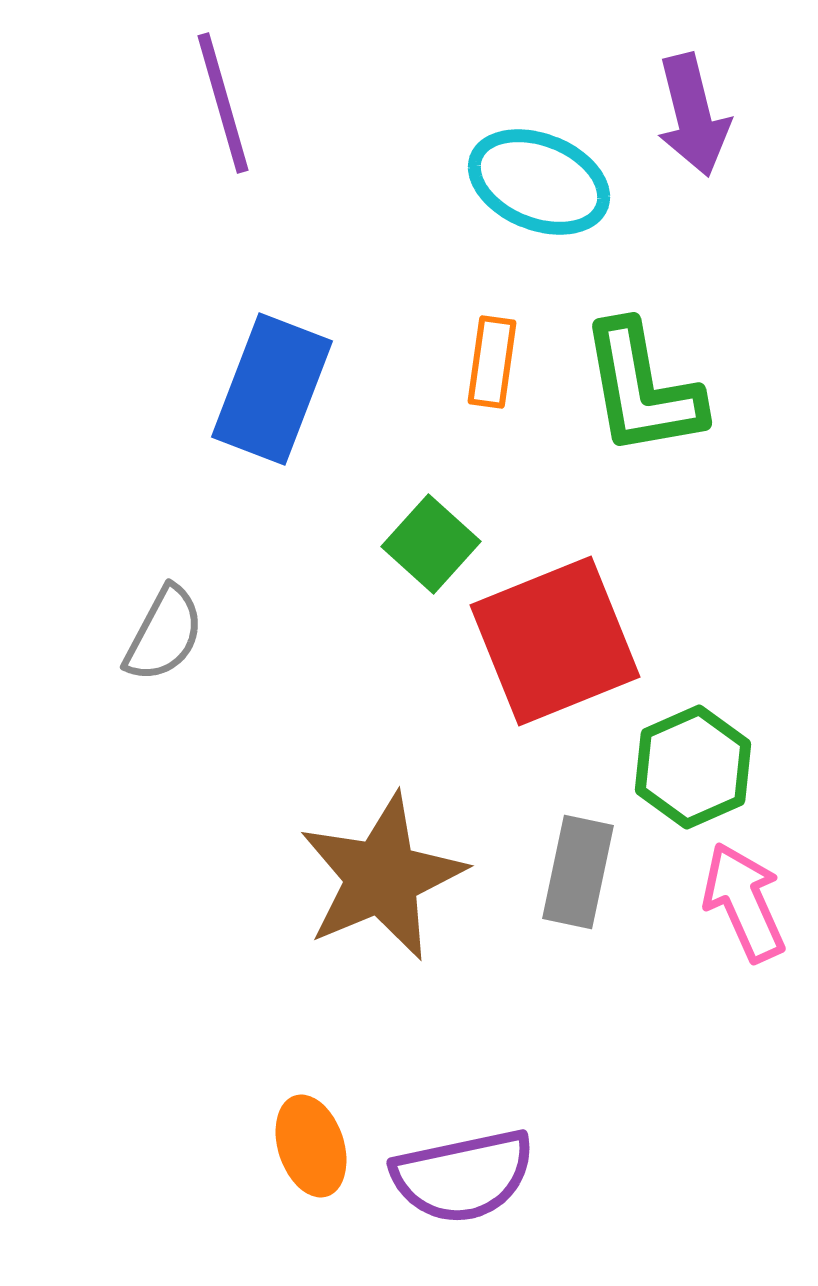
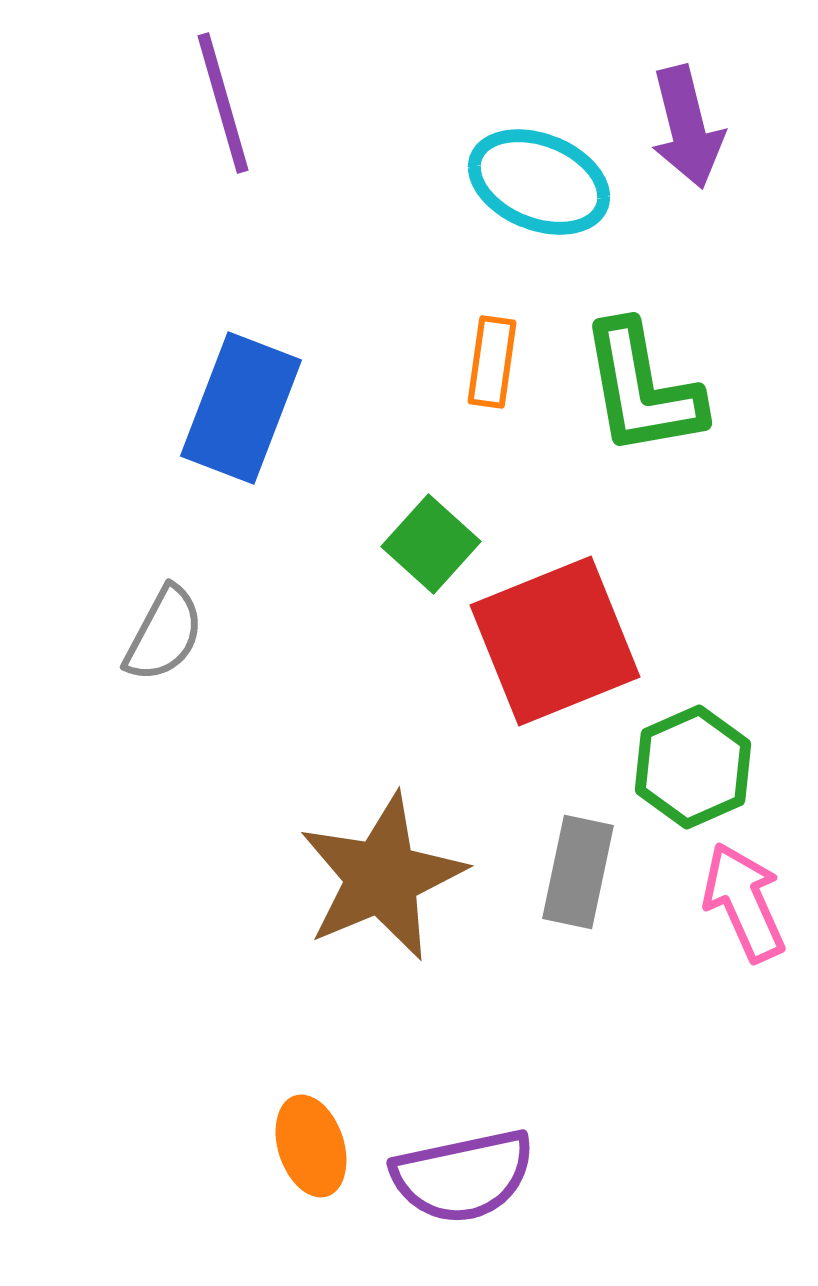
purple arrow: moved 6 px left, 12 px down
blue rectangle: moved 31 px left, 19 px down
